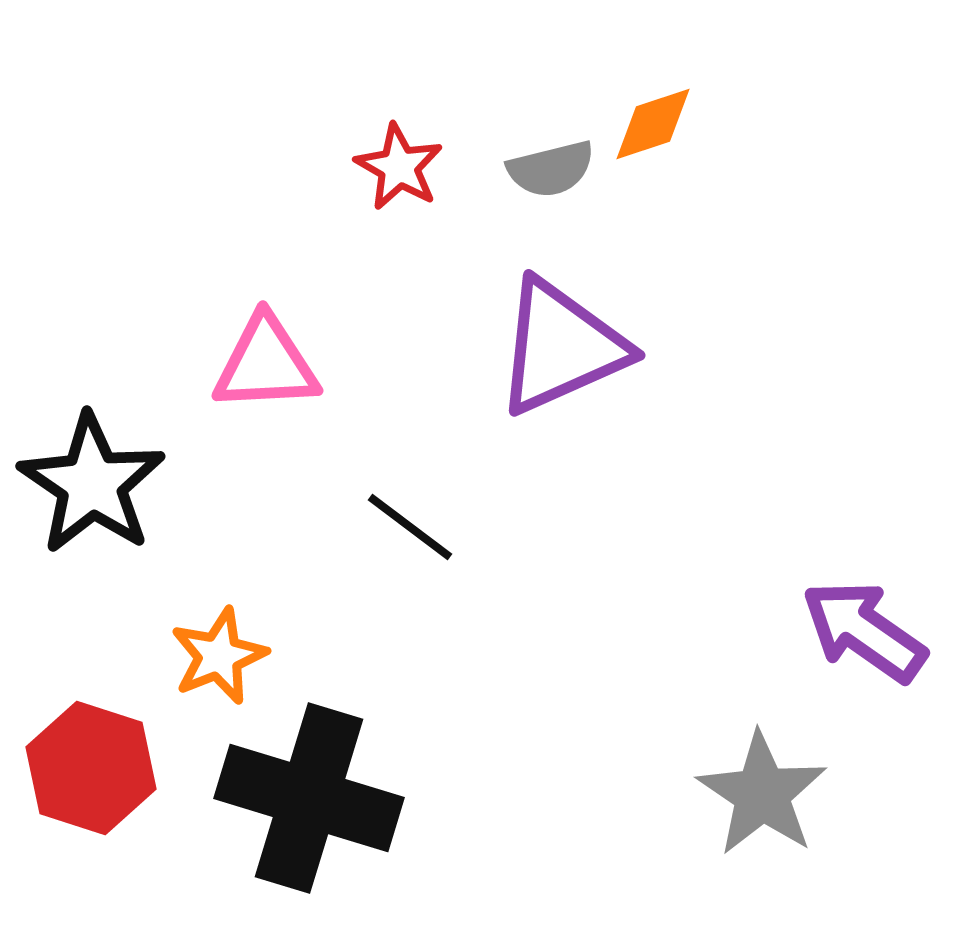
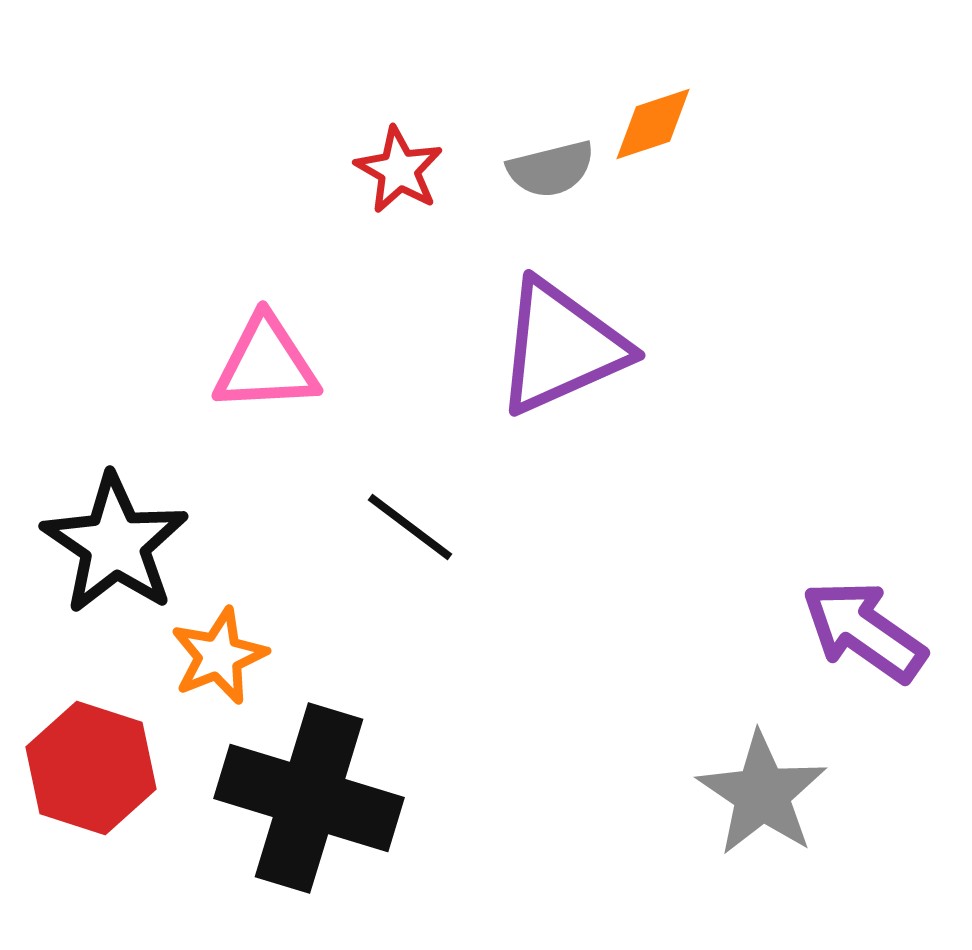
red star: moved 3 px down
black star: moved 23 px right, 60 px down
